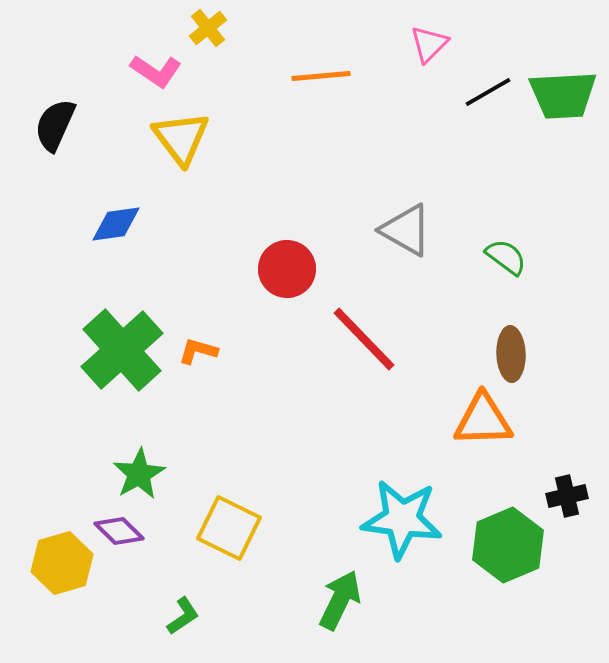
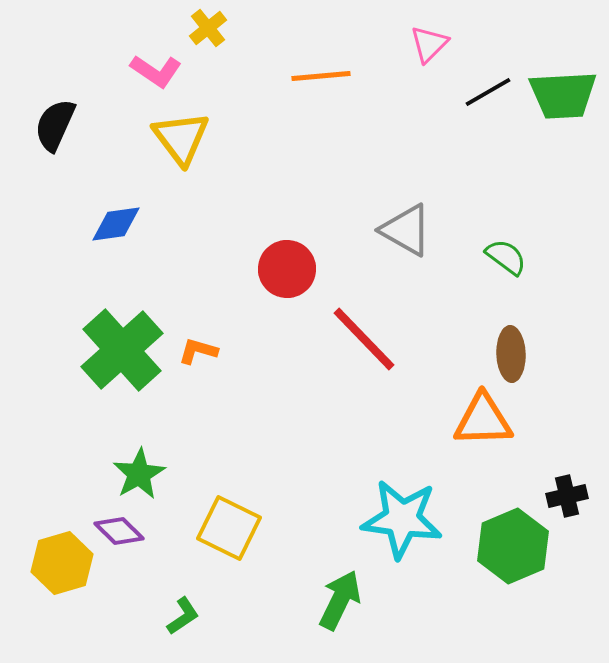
green hexagon: moved 5 px right, 1 px down
